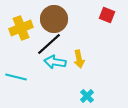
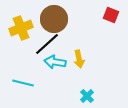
red square: moved 4 px right
black line: moved 2 px left
cyan line: moved 7 px right, 6 px down
